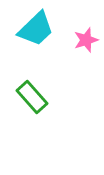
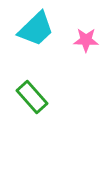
pink star: rotated 20 degrees clockwise
